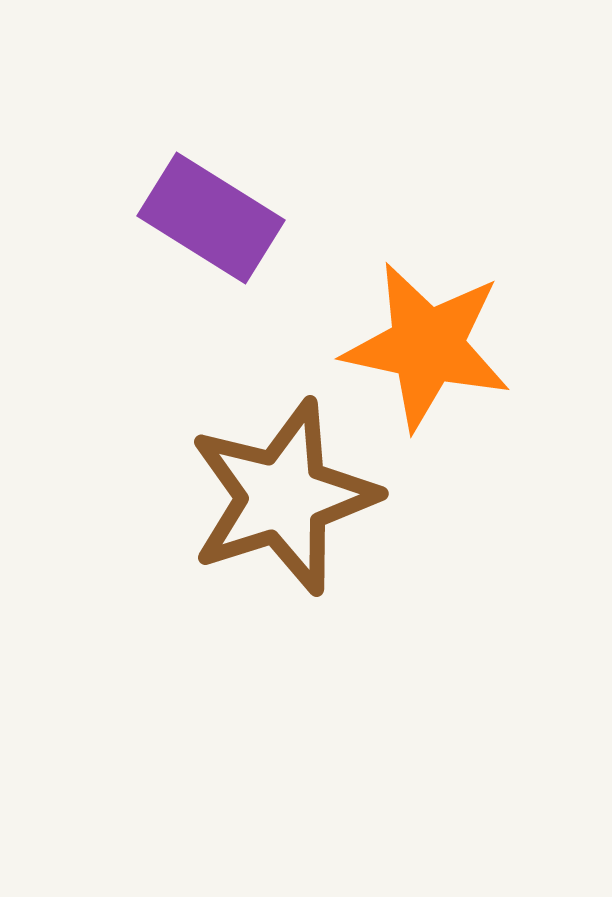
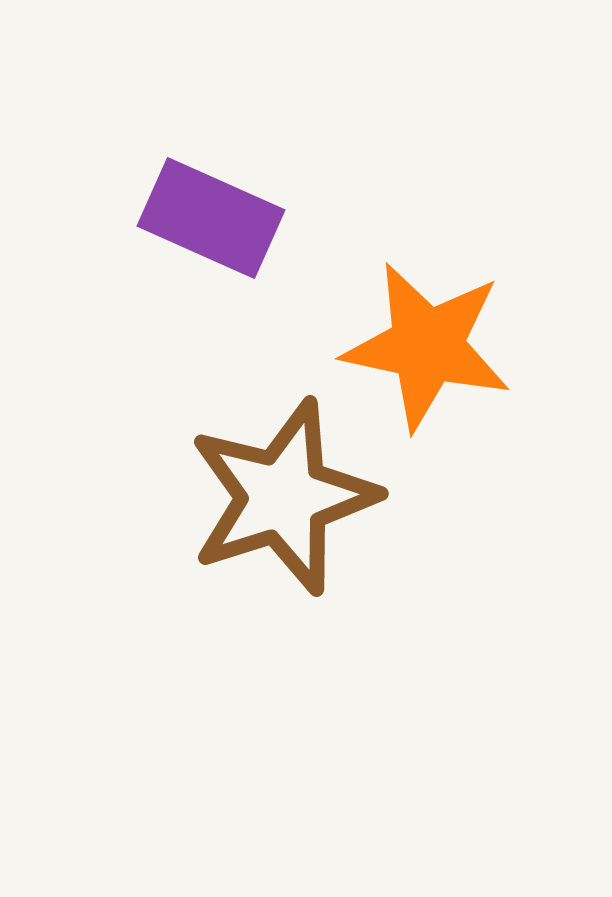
purple rectangle: rotated 8 degrees counterclockwise
